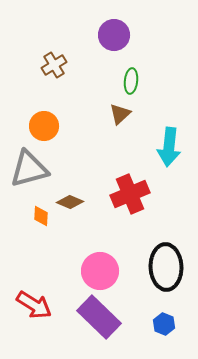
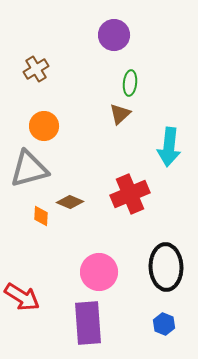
brown cross: moved 18 px left, 4 px down
green ellipse: moved 1 px left, 2 px down
pink circle: moved 1 px left, 1 px down
red arrow: moved 12 px left, 8 px up
purple rectangle: moved 11 px left, 6 px down; rotated 42 degrees clockwise
